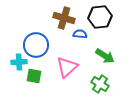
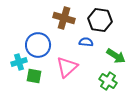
black hexagon: moved 3 px down; rotated 15 degrees clockwise
blue semicircle: moved 6 px right, 8 px down
blue circle: moved 2 px right
green arrow: moved 11 px right
cyan cross: rotated 14 degrees counterclockwise
green cross: moved 8 px right, 3 px up
